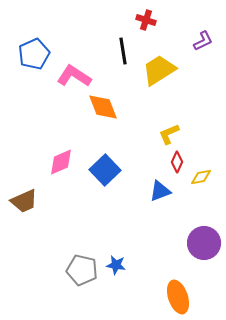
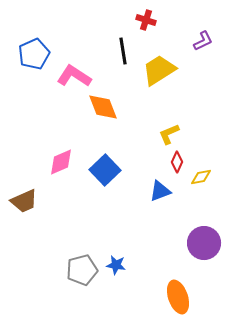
gray pentagon: rotated 28 degrees counterclockwise
